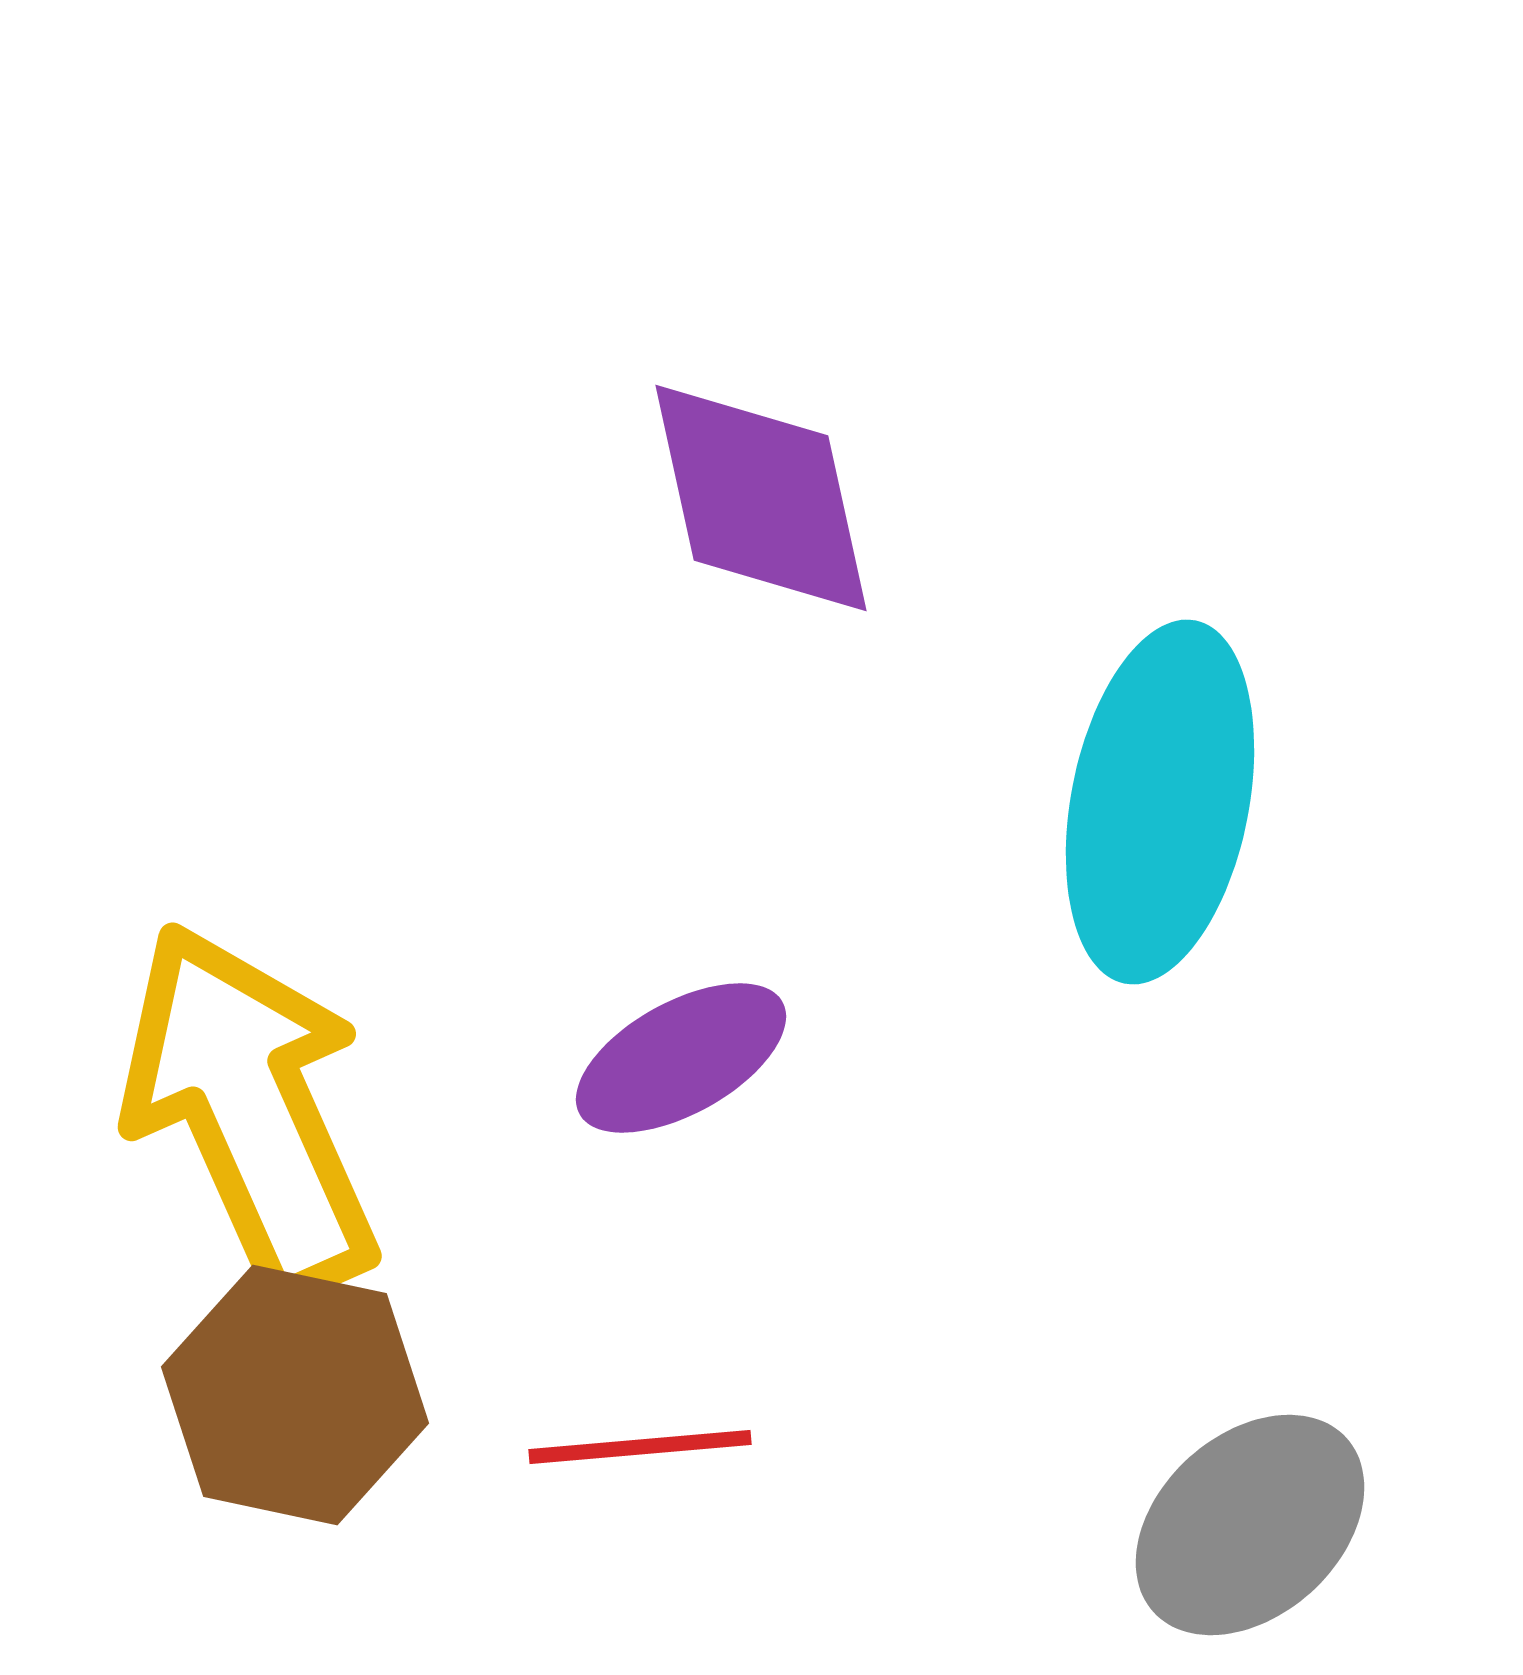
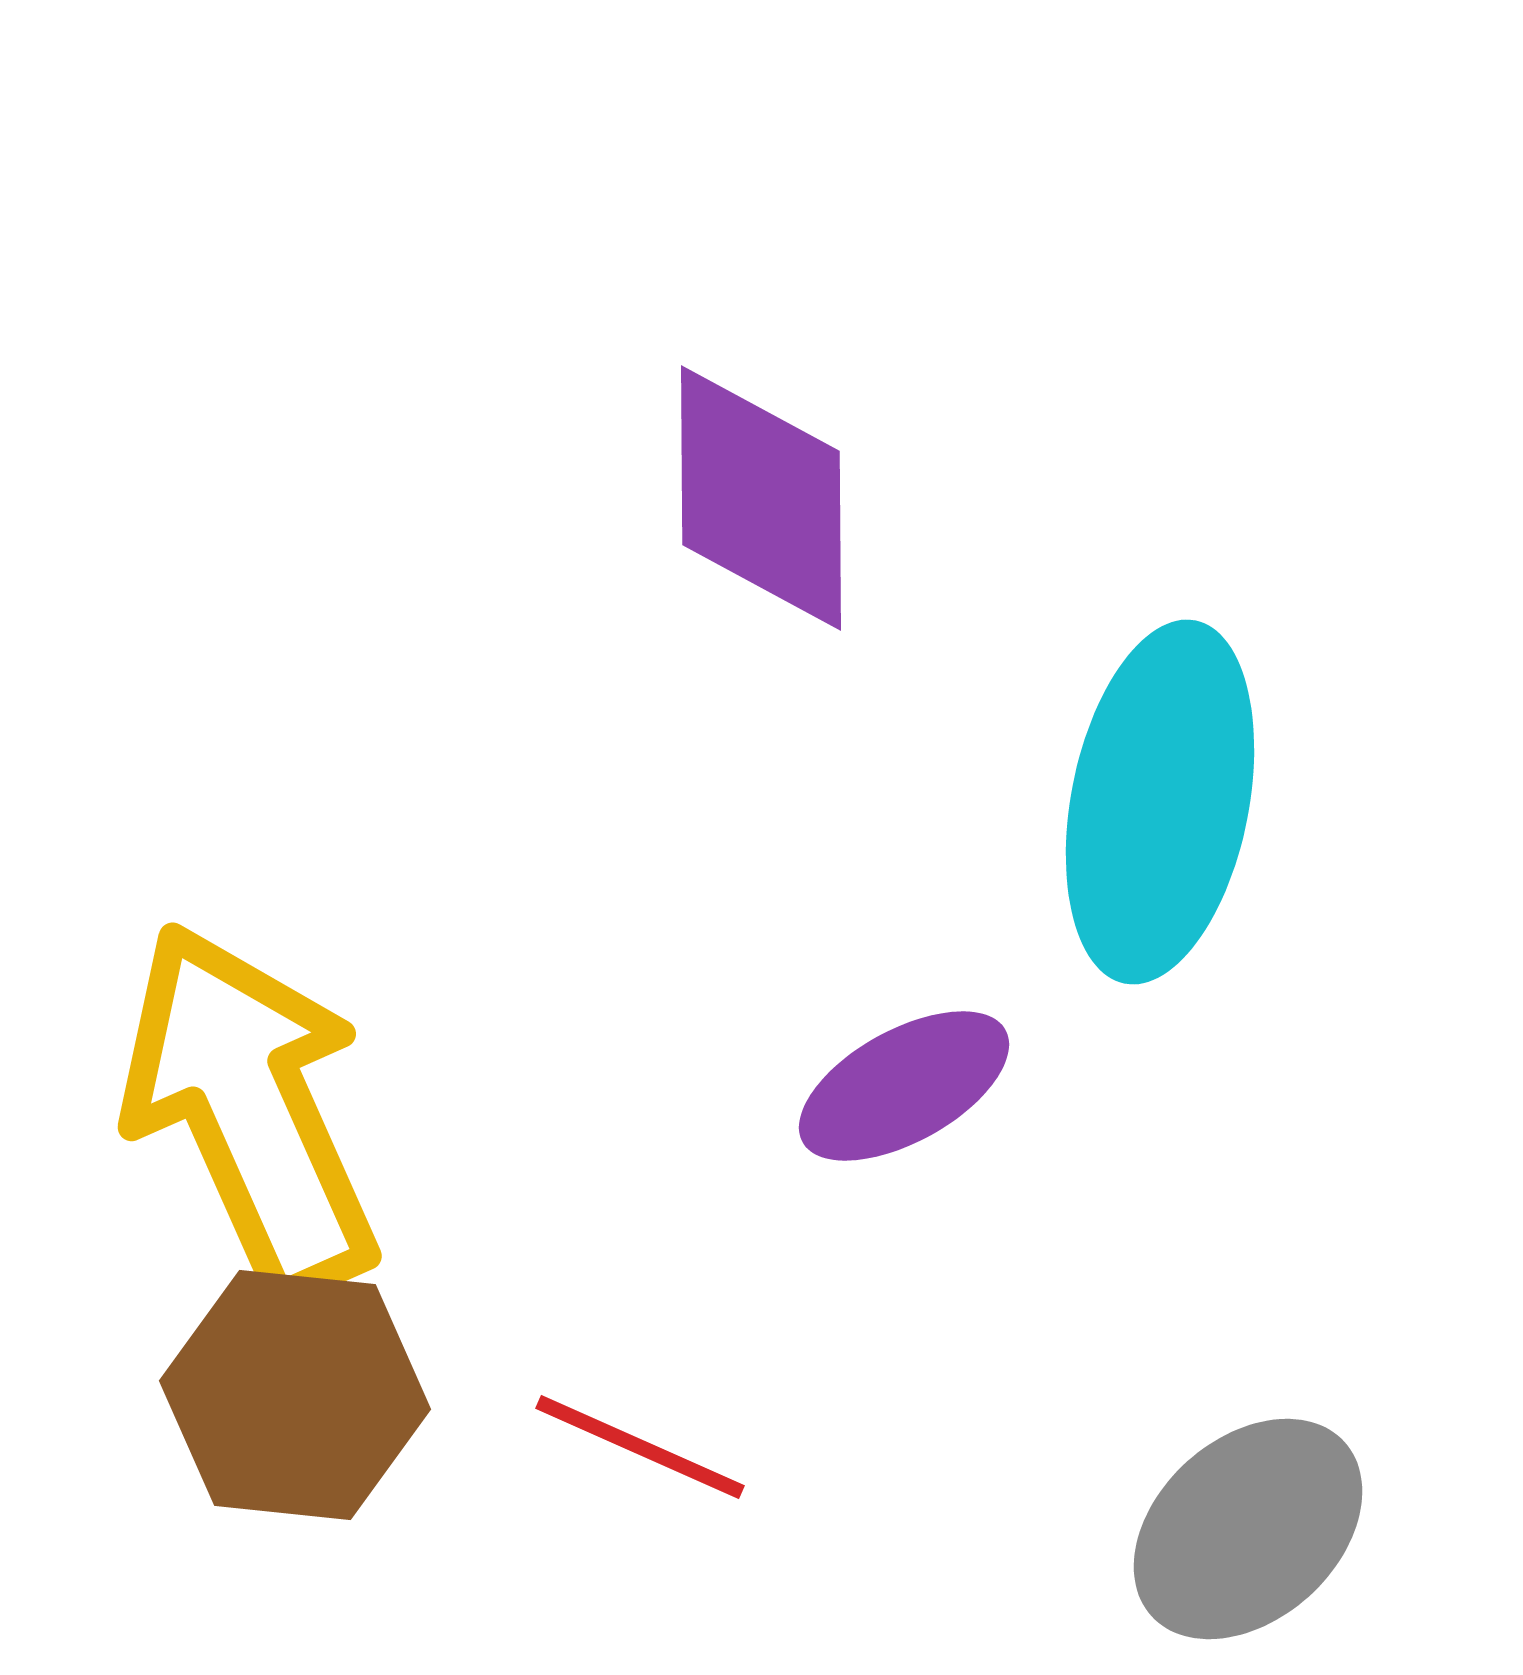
purple diamond: rotated 12 degrees clockwise
purple ellipse: moved 223 px right, 28 px down
brown hexagon: rotated 6 degrees counterclockwise
red line: rotated 29 degrees clockwise
gray ellipse: moved 2 px left, 4 px down
